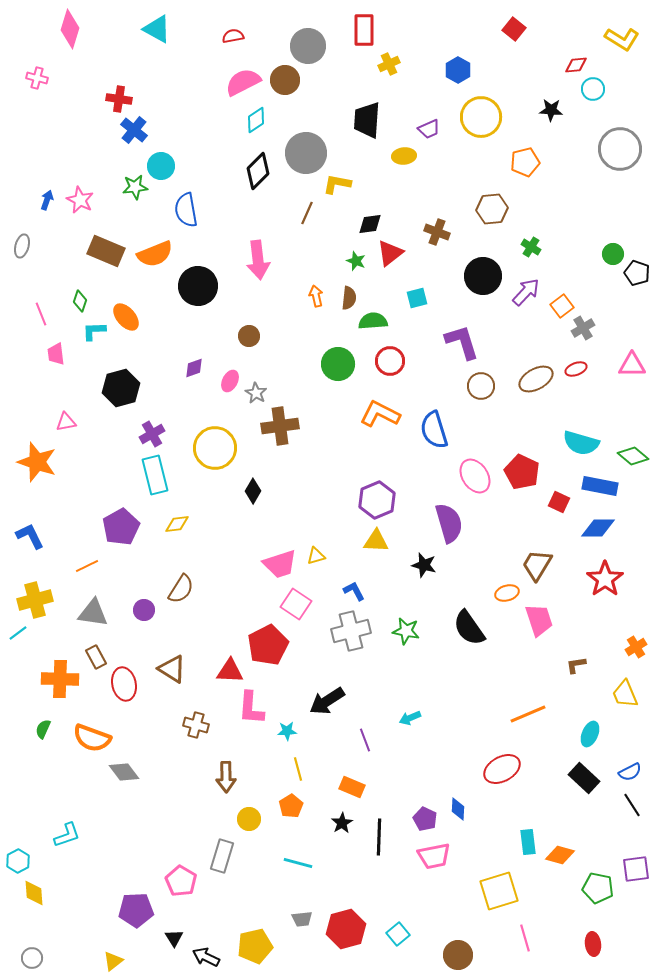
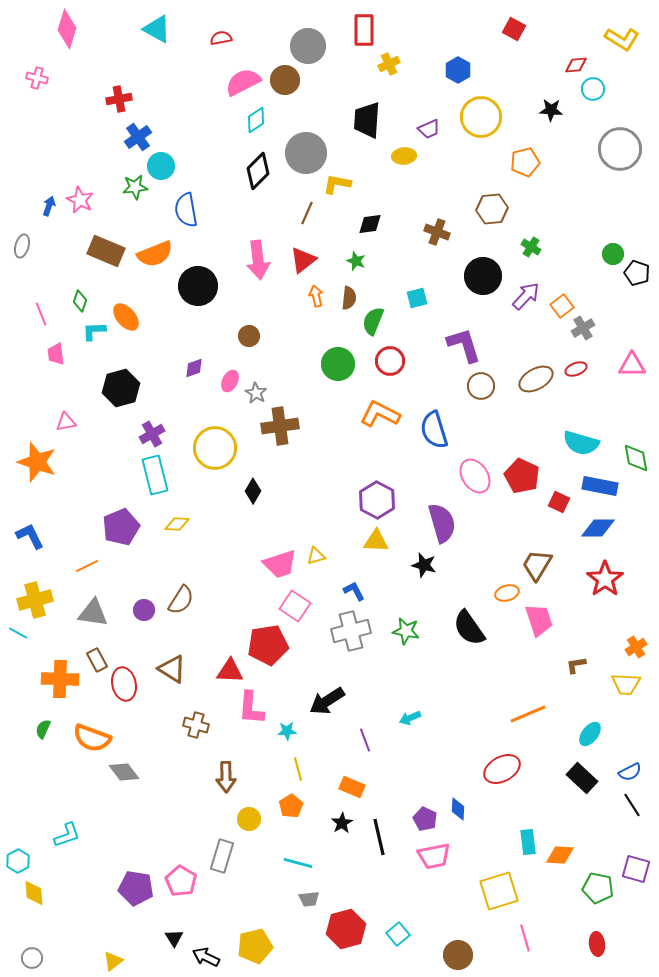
pink diamond at (70, 29): moved 3 px left
red square at (514, 29): rotated 10 degrees counterclockwise
red semicircle at (233, 36): moved 12 px left, 2 px down
red cross at (119, 99): rotated 20 degrees counterclockwise
blue cross at (134, 130): moved 4 px right, 7 px down; rotated 16 degrees clockwise
blue arrow at (47, 200): moved 2 px right, 6 px down
red triangle at (390, 253): moved 87 px left, 7 px down
purple arrow at (526, 292): moved 4 px down
green semicircle at (373, 321): rotated 64 degrees counterclockwise
purple L-shape at (462, 342): moved 2 px right, 3 px down
green diamond at (633, 456): moved 3 px right, 2 px down; rotated 40 degrees clockwise
red pentagon at (522, 472): moved 4 px down
purple hexagon at (377, 500): rotated 9 degrees counterclockwise
purple semicircle at (449, 523): moved 7 px left
yellow diamond at (177, 524): rotated 10 degrees clockwise
purple pentagon at (121, 527): rotated 6 degrees clockwise
brown semicircle at (181, 589): moved 11 px down
pink square at (296, 604): moved 1 px left, 2 px down
cyan line at (18, 633): rotated 66 degrees clockwise
red pentagon at (268, 645): rotated 18 degrees clockwise
brown rectangle at (96, 657): moved 1 px right, 3 px down
yellow trapezoid at (625, 694): moved 1 px right, 10 px up; rotated 64 degrees counterclockwise
cyan ellipse at (590, 734): rotated 15 degrees clockwise
black rectangle at (584, 778): moved 2 px left
black line at (379, 837): rotated 15 degrees counterclockwise
orange diamond at (560, 855): rotated 12 degrees counterclockwise
purple square at (636, 869): rotated 24 degrees clockwise
purple pentagon at (136, 910): moved 22 px up; rotated 12 degrees clockwise
gray trapezoid at (302, 919): moved 7 px right, 20 px up
red ellipse at (593, 944): moved 4 px right
